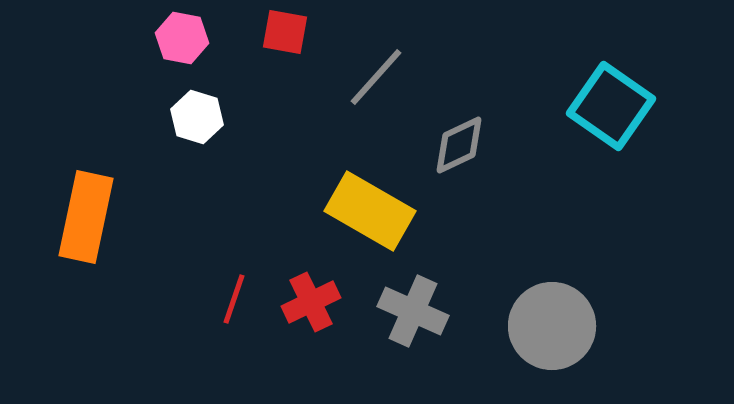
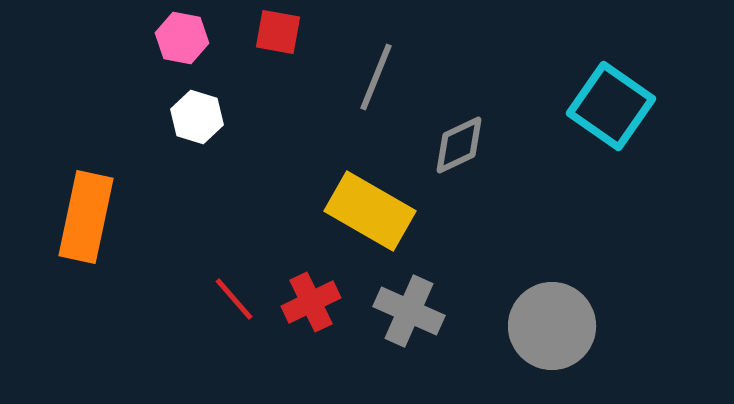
red square: moved 7 px left
gray line: rotated 20 degrees counterclockwise
red line: rotated 60 degrees counterclockwise
gray cross: moved 4 px left
